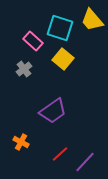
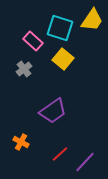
yellow trapezoid: rotated 105 degrees counterclockwise
